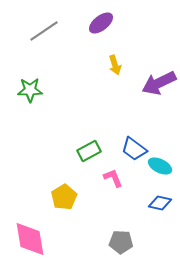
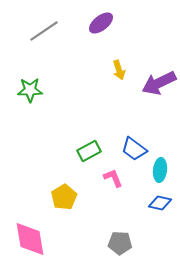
yellow arrow: moved 4 px right, 5 px down
cyan ellipse: moved 4 px down; rotated 70 degrees clockwise
gray pentagon: moved 1 px left, 1 px down
